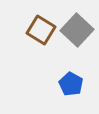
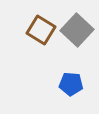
blue pentagon: rotated 25 degrees counterclockwise
